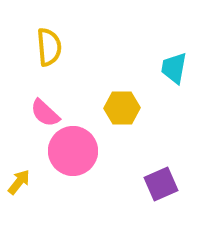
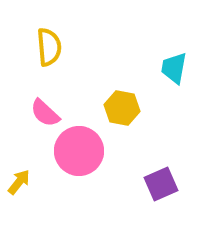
yellow hexagon: rotated 12 degrees clockwise
pink circle: moved 6 px right
